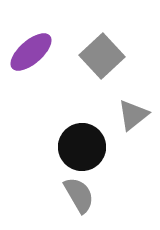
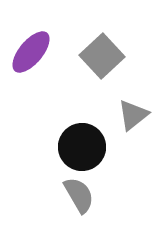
purple ellipse: rotated 9 degrees counterclockwise
